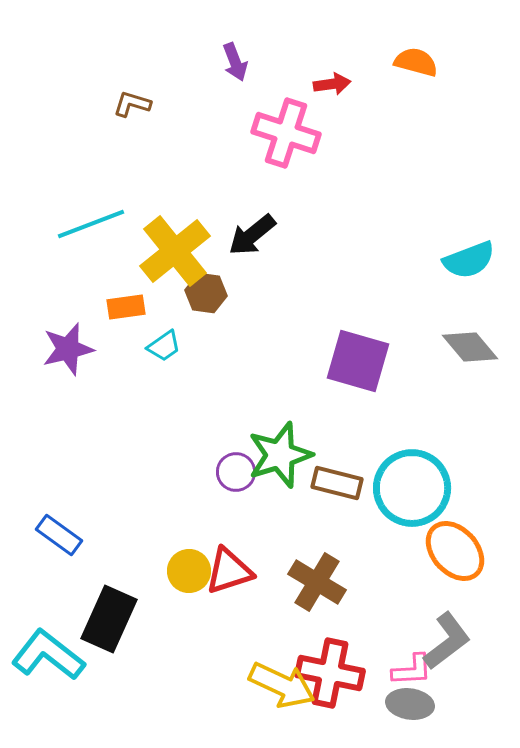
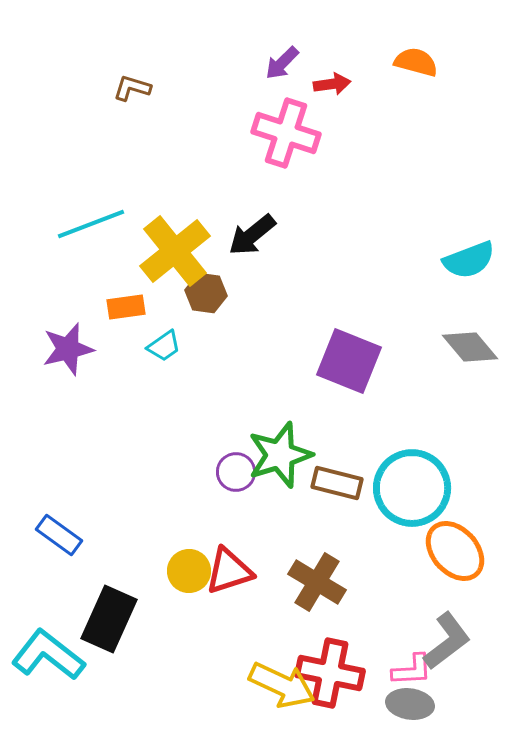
purple arrow: moved 47 px right, 1 px down; rotated 66 degrees clockwise
brown L-shape: moved 16 px up
purple square: moved 9 px left; rotated 6 degrees clockwise
